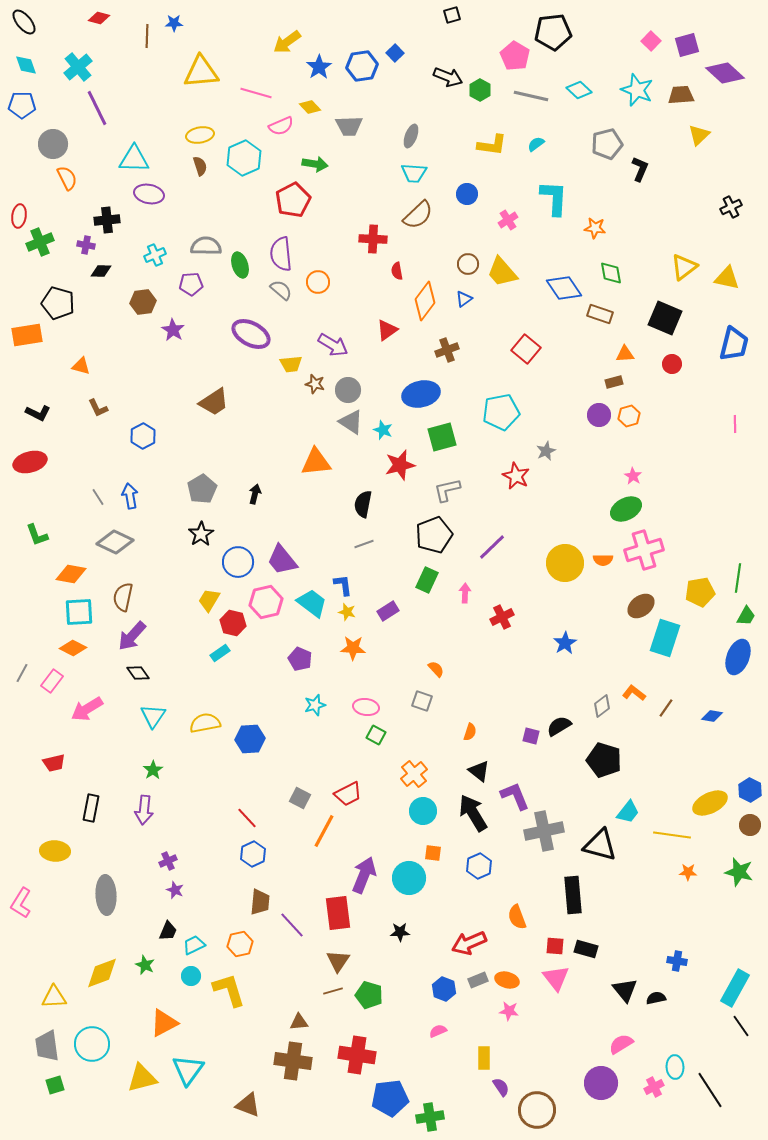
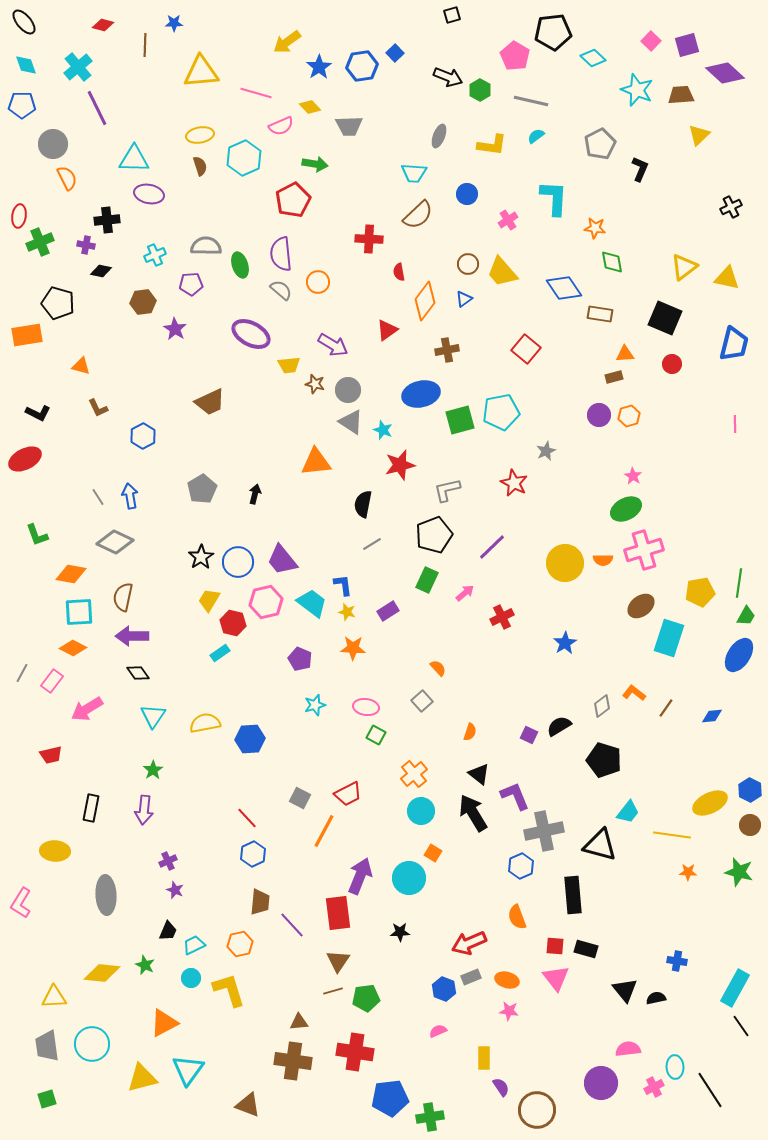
red diamond at (99, 18): moved 4 px right, 7 px down
brown line at (147, 36): moved 2 px left, 9 px down
cyan diamond at (579, 90): moved 14 px right, 32 px up
gray line at (531, 96): moved 5 px down
gray ellipse at (411, 136): moved 28 px right
cyan semicircle at (536, 144): moved 8 px up
gray pentagon at (607, 144): moved 7 px left; rotated 12 degrees counterclockwise
red cross at (373, 239): moved 4 px left
black diamond at (101, 271): rotated 10 degrees clockwise
red semicircle at (397, 271): moved 2 px right, 1 px down
green diamond at (611, 273): moved 1 px right, 11 px up
brown rectangle at (600, 314): rotated 10 degrees counterclockwise
purple star at (173, 330): moved 2 px right, 1 px up
brown cross at (447, 350): rotated 10 degrees clockwise
yellow trapezoid at (291, 364): moved 2 px left, 1 px down
brown rectangle at (614, 382): moved 5 px up
brown trapezoid at (214, 402): moved 4 px left; rotated 8 degrees clockwise
green square at (442, 437): moved 18 px right, 17 px up
red ellipse at (30, 462): moved 5 px left, 3 px up; rotated 12 degrees counterclockwise
red star at (516, 476): moved 2 px left, 7 px down
black star at (201, 534): moved 23 px down
gray line at (364, 544): moved 8 px right; rotated 12 degrees counterclockwise
green line at (738, 578): moved 1 px right, 5 px down
pink arrow at (465, 593): rotated 48 degrees clockwise
purple arrow at (132, 636): rotated 48 degrees clockwise
cyan rectangle at (665, 638): moved 4 px right
blue ellipse at (738, 657): moved 1 px right, 2 px up; rotated 12 degrees clockwise
orange semicircle at (436, 669): moved 2 px right, 1 px up
gray square at (422, 701): rotated 30 degrees clockwise
blue diamond at (712, 716): rotated 15 degrees counterclockwise
purple square at (531, 736): moved 2 px left, 1 px up; rotated 12 degrees clockwise
red trapezoid at (54, 763): moved 3 px left, 8 px up
black triangle at (479, 771): moved 3 px down
cyan circle at (423, 811): moved 2 px left
orange square at (433, 853): rotated 24 degrees clockwise
blue hexagon at (479, 866): moved 42 px right
purple arrow at (364, 875): moved 4 px left, 1 px down
yellow diamond at (102, 973): rotated 27 degrees clockwise
cyan circle at (191, 976): moved 2 px down
gray rectangle at (478, 980): moved 7 px left, 3 px up
green pentagon at (369, 995): moved 3 px left, 3 px down; rotated 24 degrees counterclockwise
pink semicircle at (621, 1044): moved 7 px right, 5 px down; rotated 25 degrees clockwise
red cross at (357, 1055): moved 2 px left, 3 px up
green square at (55, 1085): moved 8 px left, 14 px down
